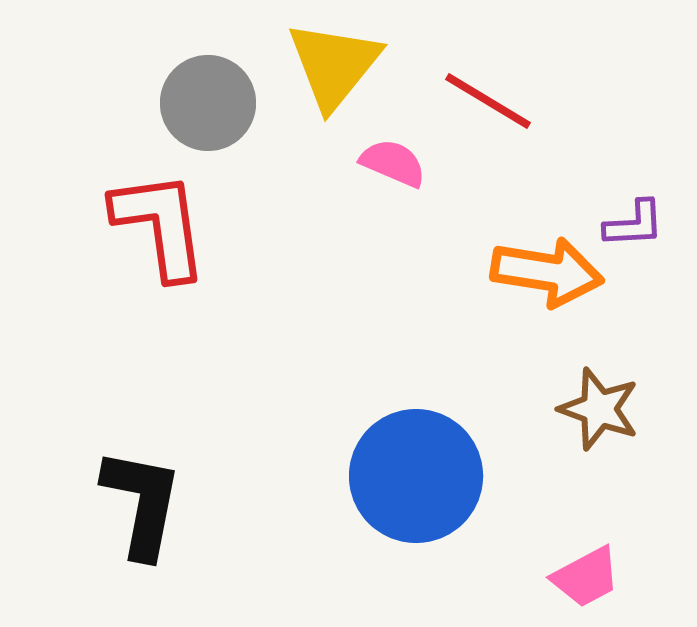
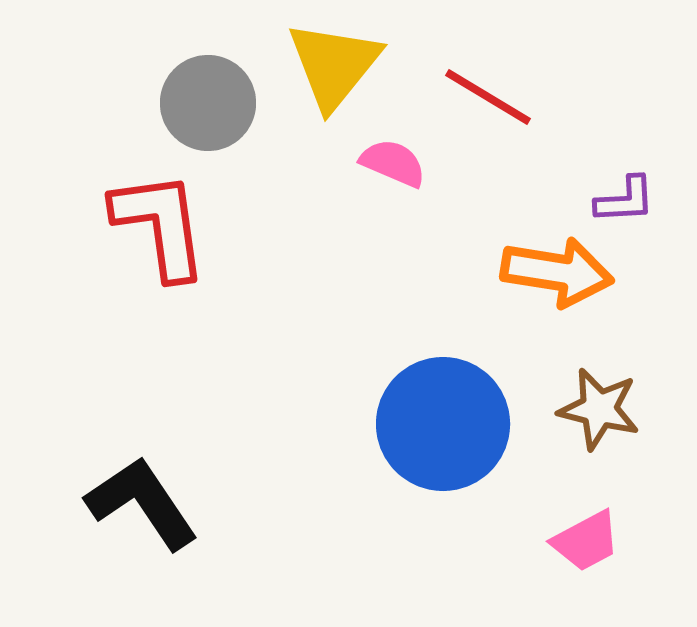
red line: moved 4 px up
purple L-shape: moved 9 px left, 24 px up
orange arrow: moved 10 px right
brown star: rotated 6 degrees counterclockwise
blue circle: moved 27 px right, 52 px up
black L-shape: rotated 45 degrees counterclockwise
pink trapezoid: moved 36 px up
